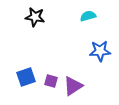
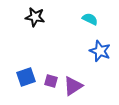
cyan semicircle: moved 2 px right, 3 px down; rotated 42 degrees clockwise
blue star: rotated 25 degrees clockwise
